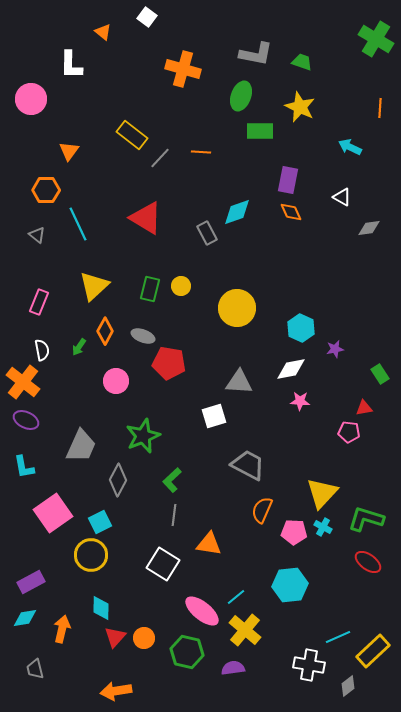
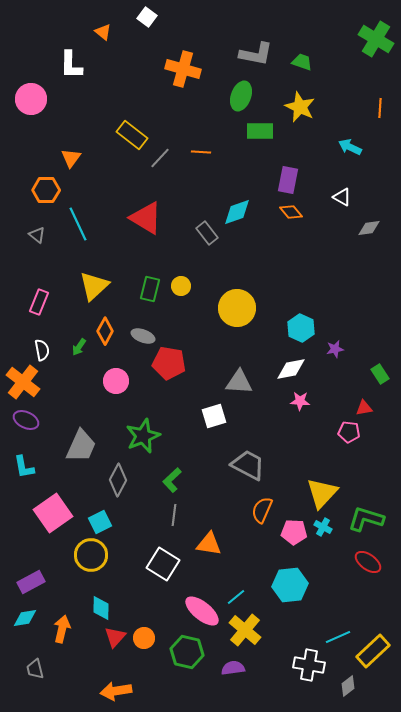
orange triangle at (69, 151): moved 2 px right, 7 px down
orange diamond at (291, 212): rotated 15 degrees counterclockwise
gray rectangle at (207, 233): rotated 10 degrees counterclockwise
